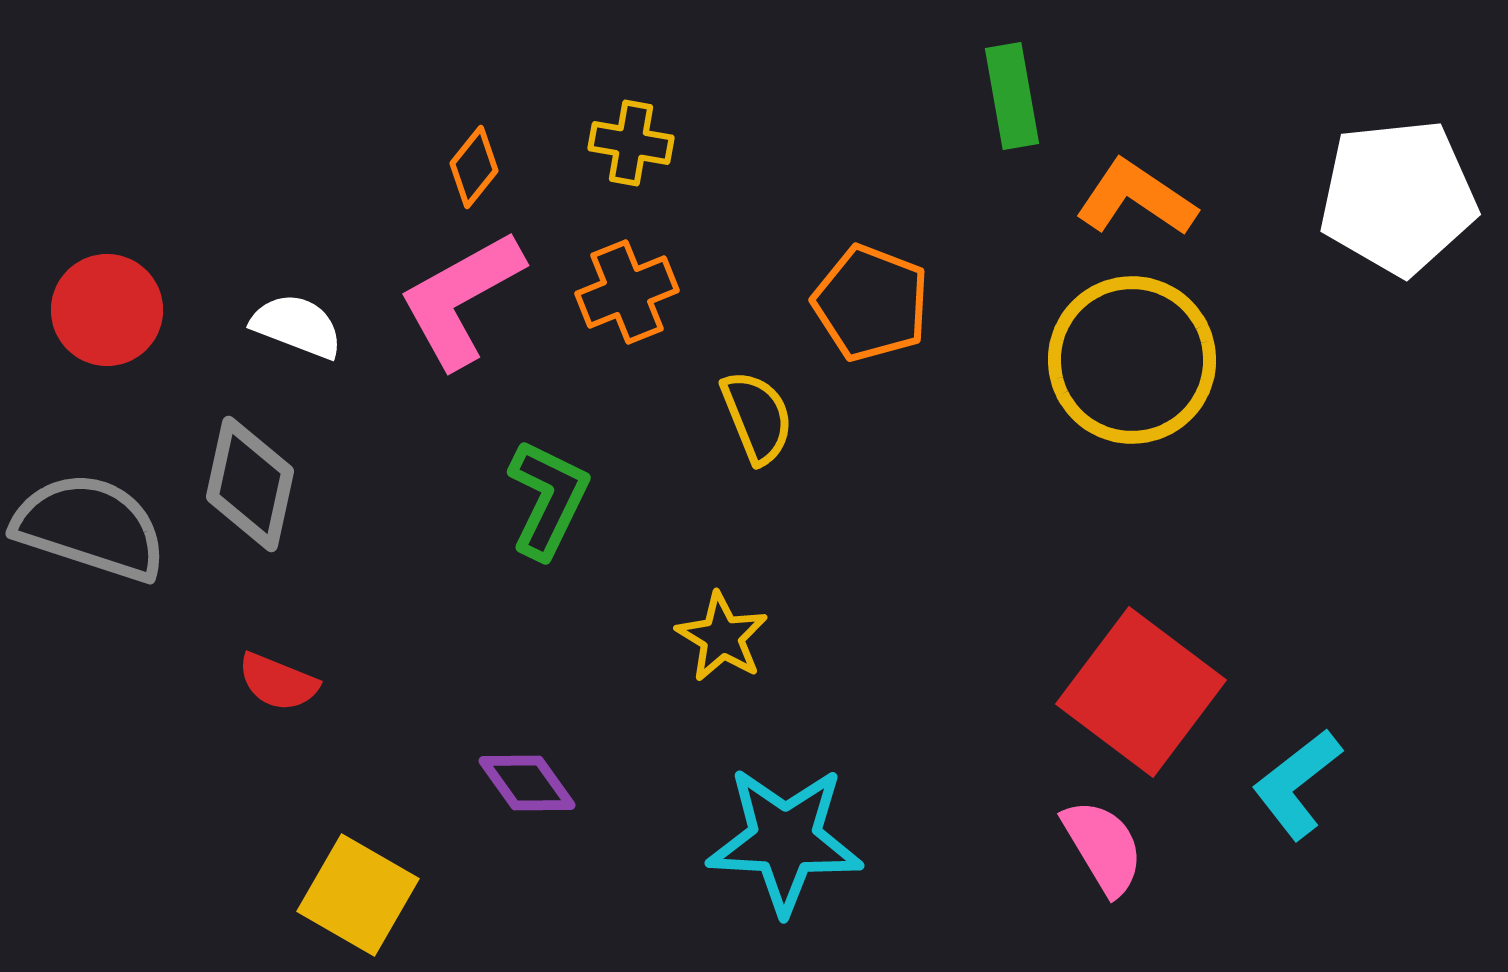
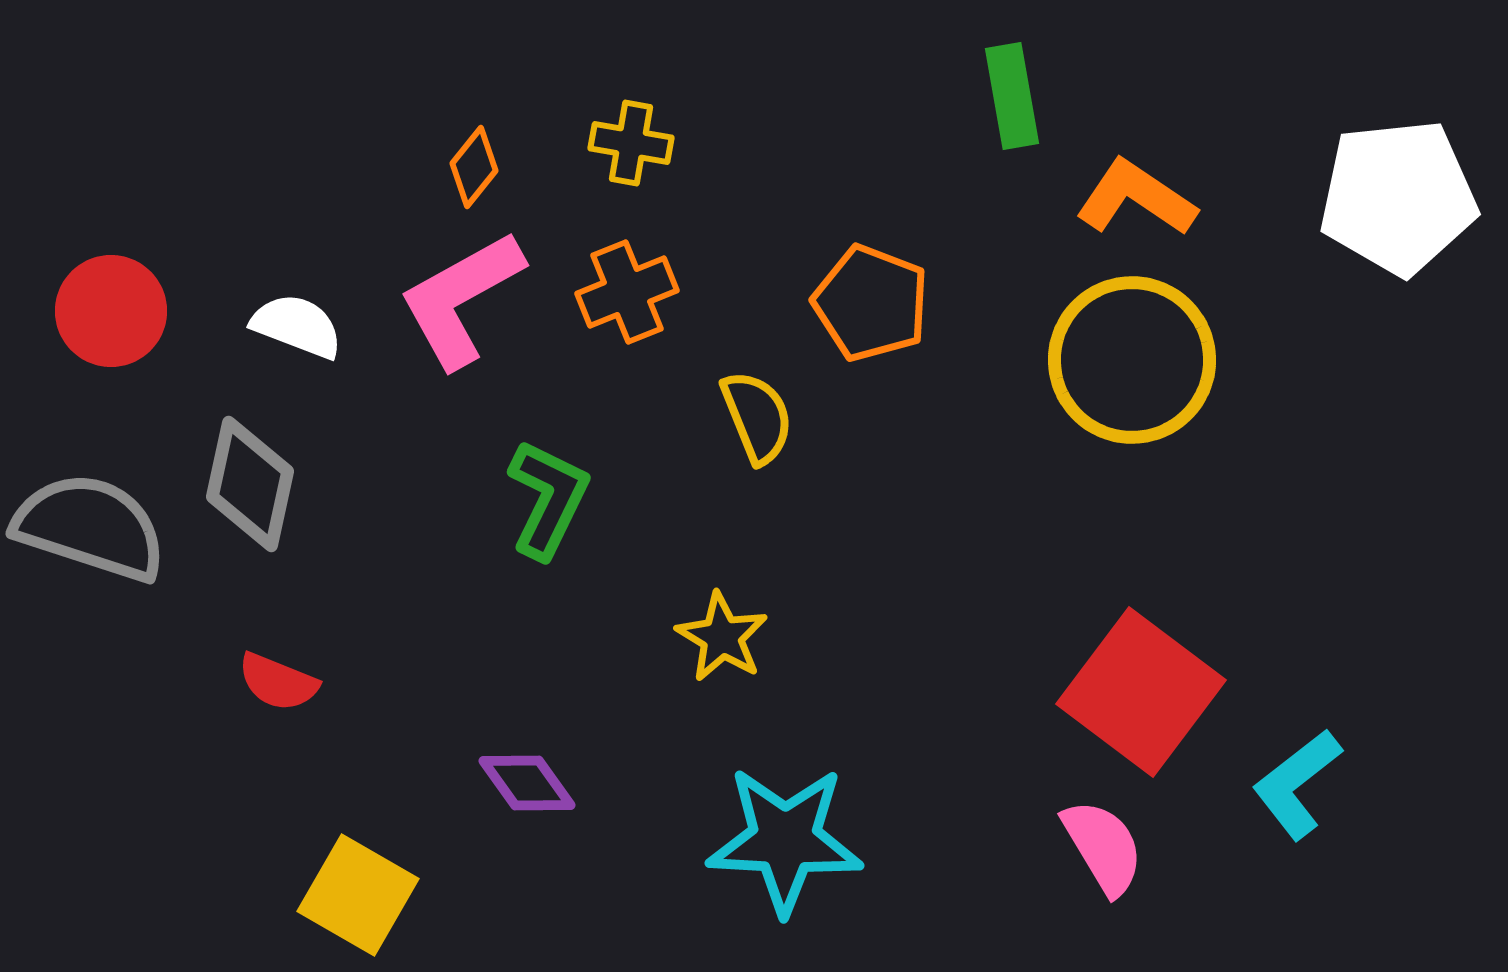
red circle: moved 4 px right, 1 px down
